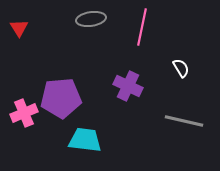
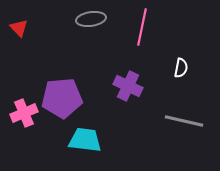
red triangle: rotated 12 degrees counterclockwise
white semicircle: rotated 42 degrees clockwise
purple pentagon: moved 1 px right
